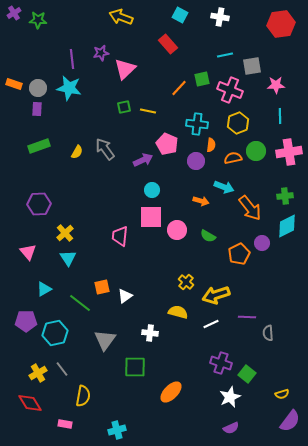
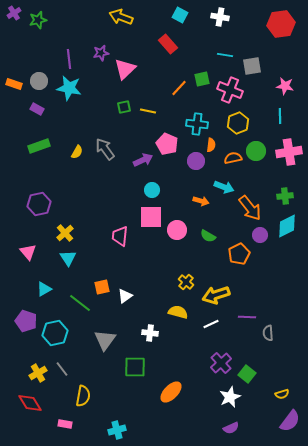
green star at (38, 20): rotated 18 degrees counterclockwise
cyan line at (225, 55): rotated 21 degrees clockwise
purple line at (72, 59): moved 3 px left
pink star at (276, 85): moved 9 px right, 1 px down; rotated 12 degrees clockwise
gray circle at (38, 88): moved 1 px right, 7 px up
purple rectangle at (37, 109): rotated 64 degrees counterclockwise
purple hexagon at (39, 204): rotated 10 degrees counterclockwise
purple circle at (262, 243): moved 2 px left, 8 px up
purple pentagon at (26, 321): rotated 20 degrees clockwise
purple cross at (221, 363): rotated 30 degrees clockwise
